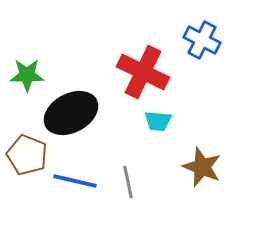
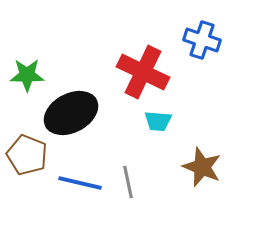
blue cross: rotated 9 degrees counterclockwise
blue line: moved 5 px right, 2 px down
